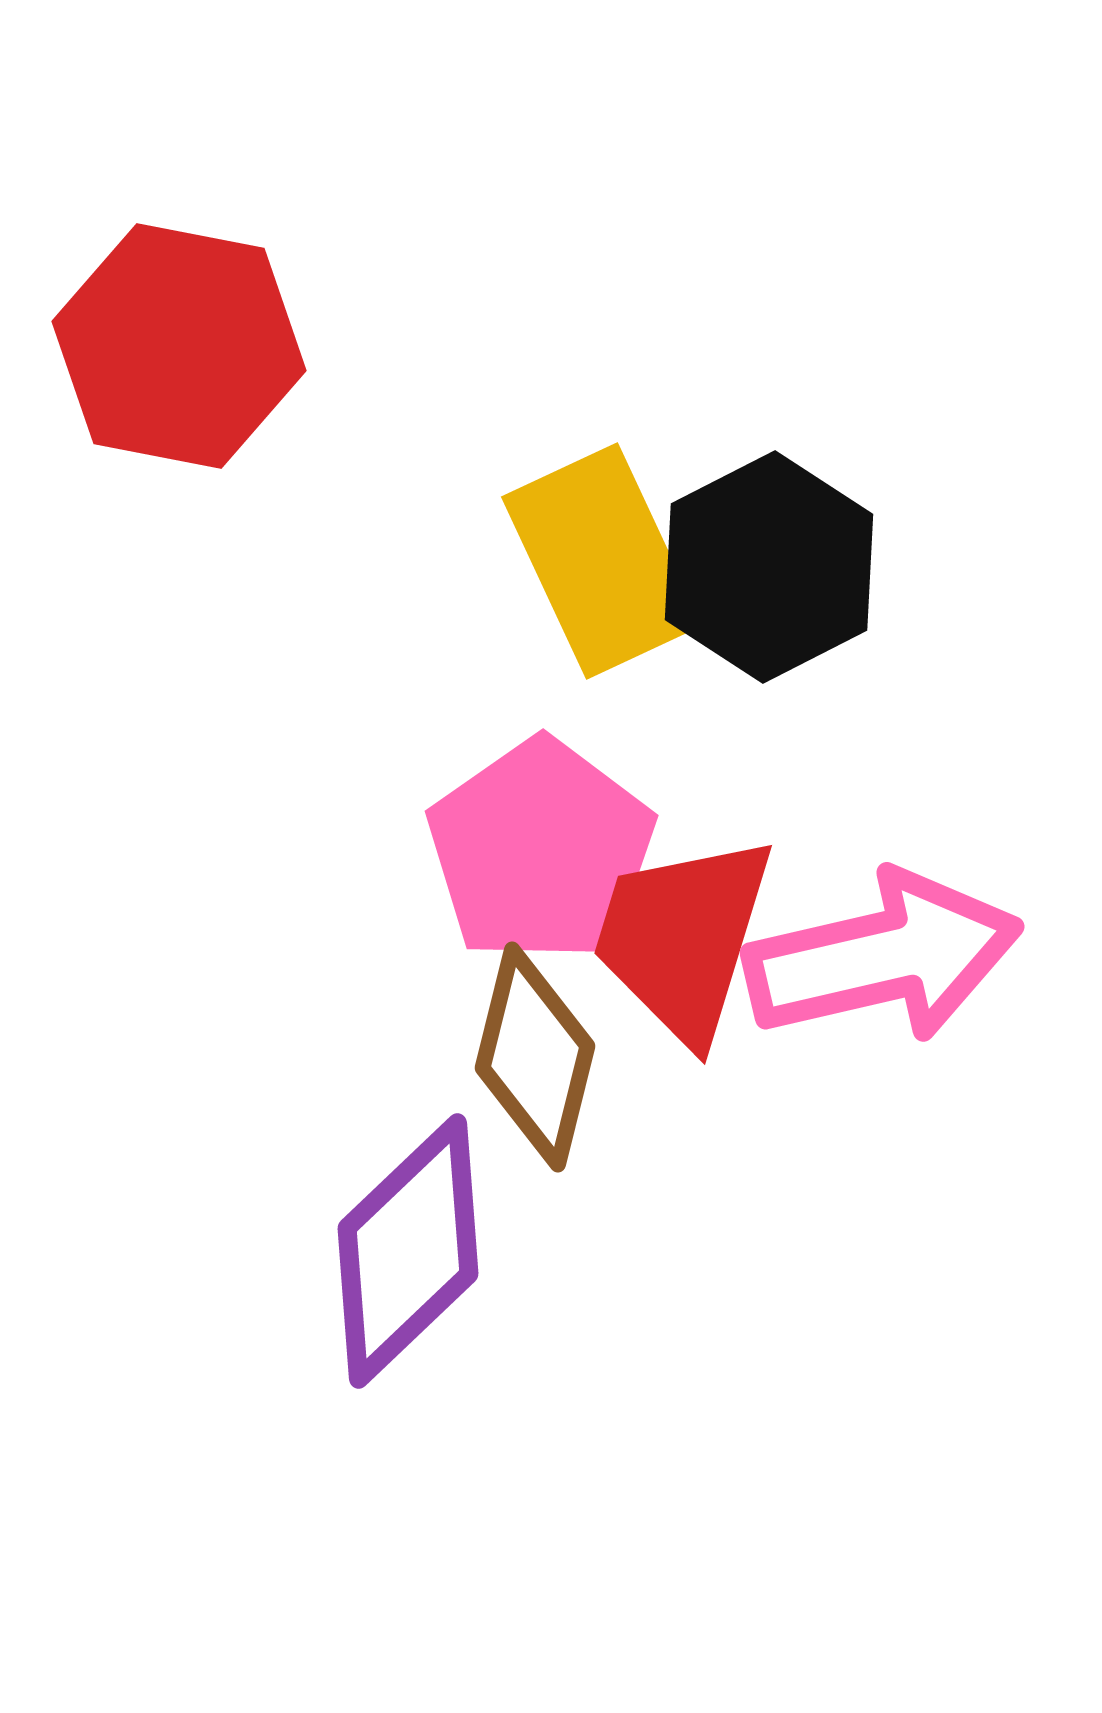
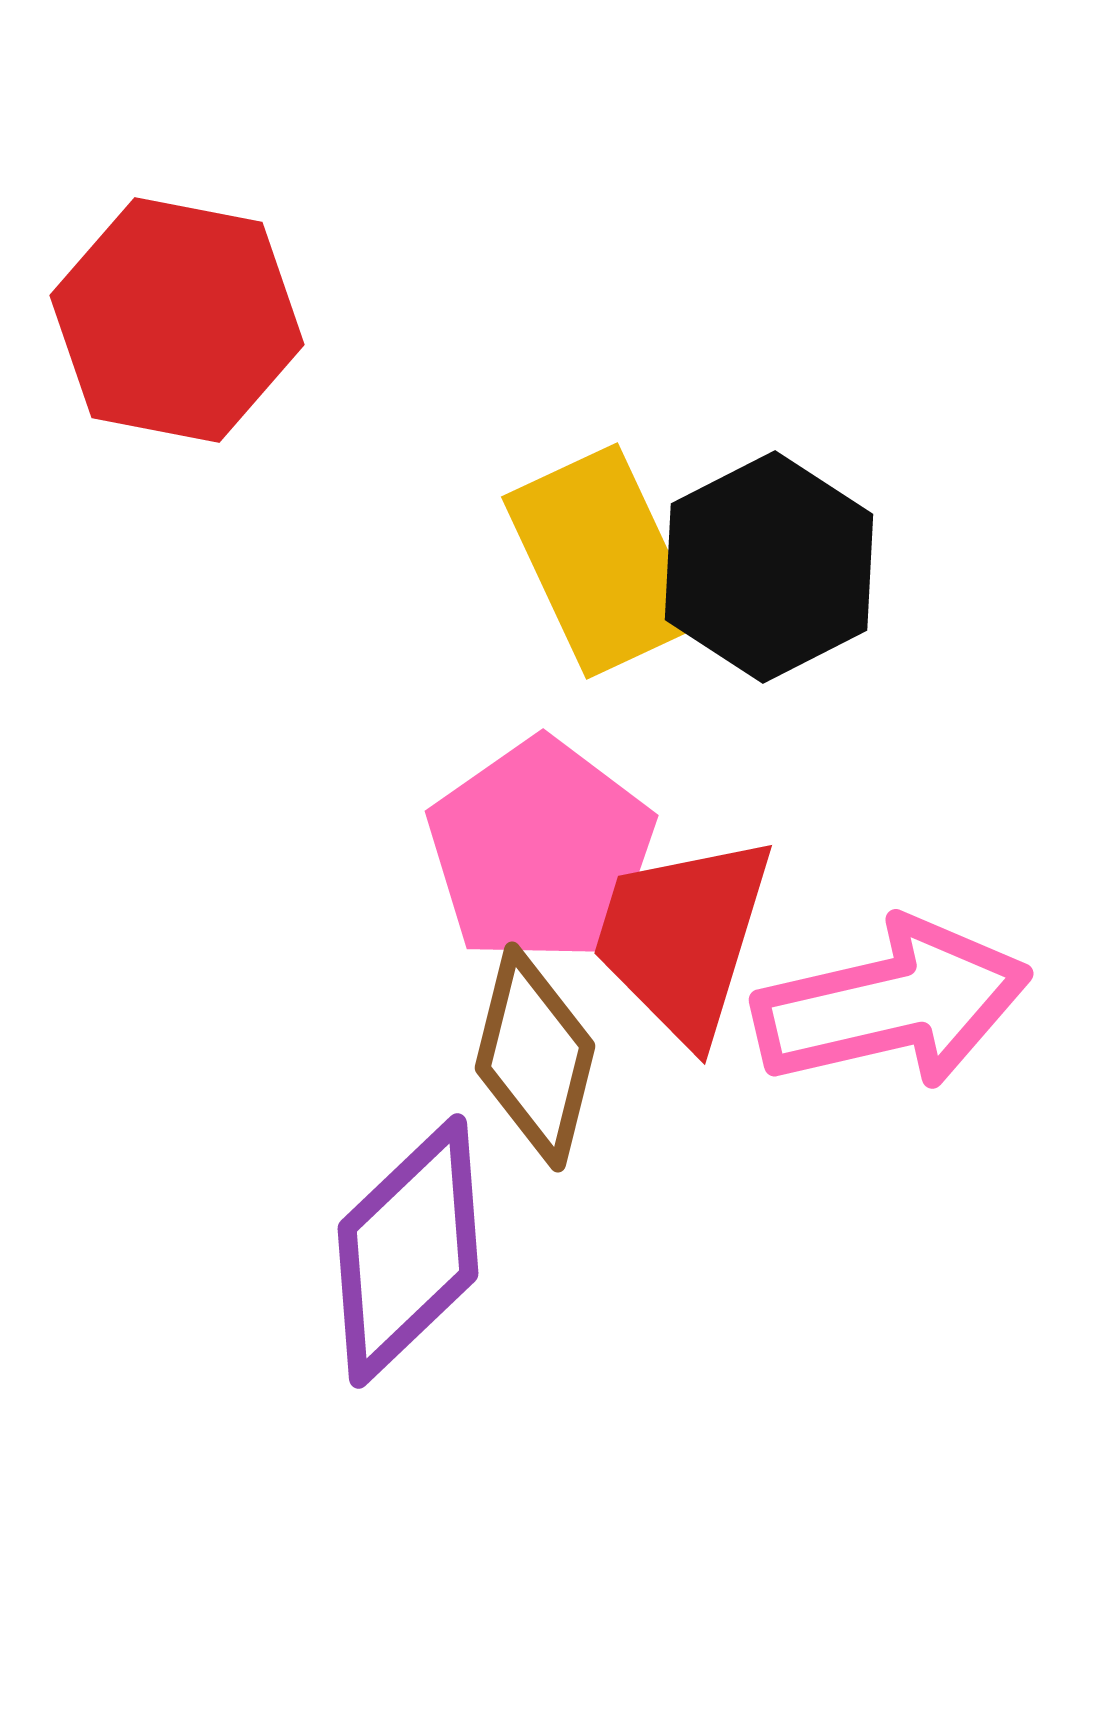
red hexagon: moved 2 px left, 26 px up
pink arrow: moved 9 px right, 47 px down
